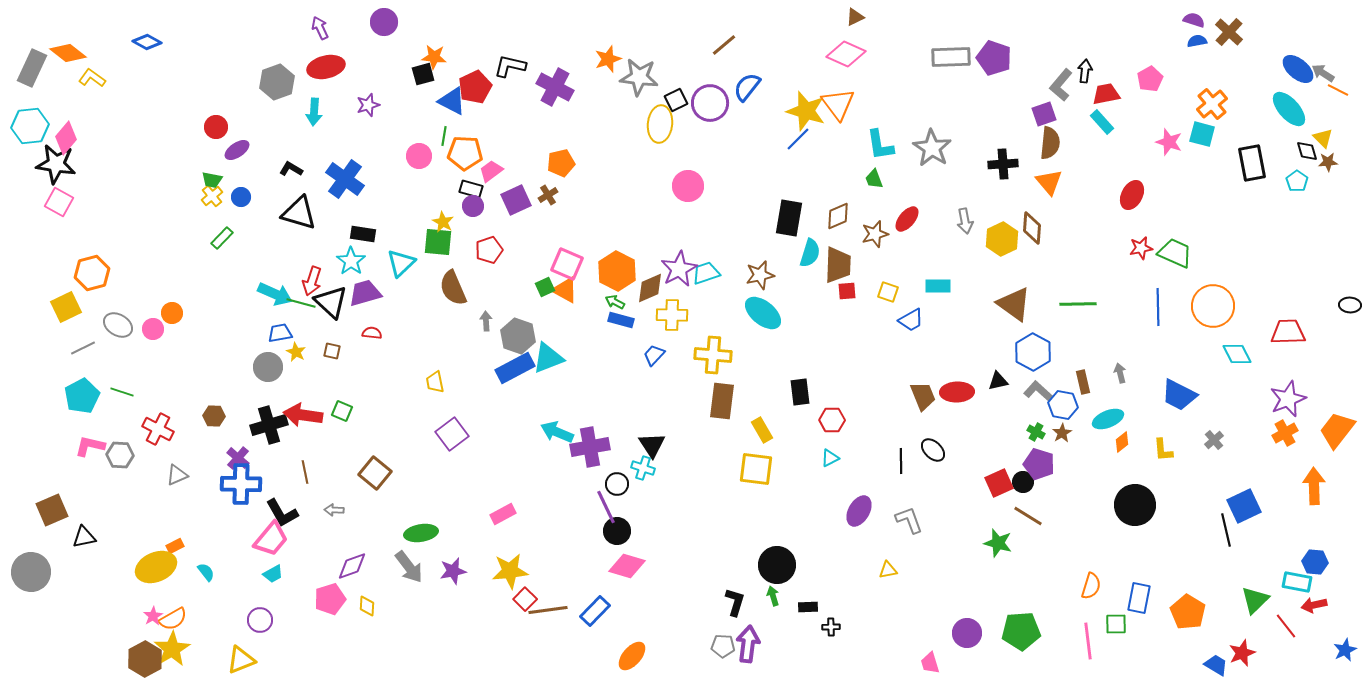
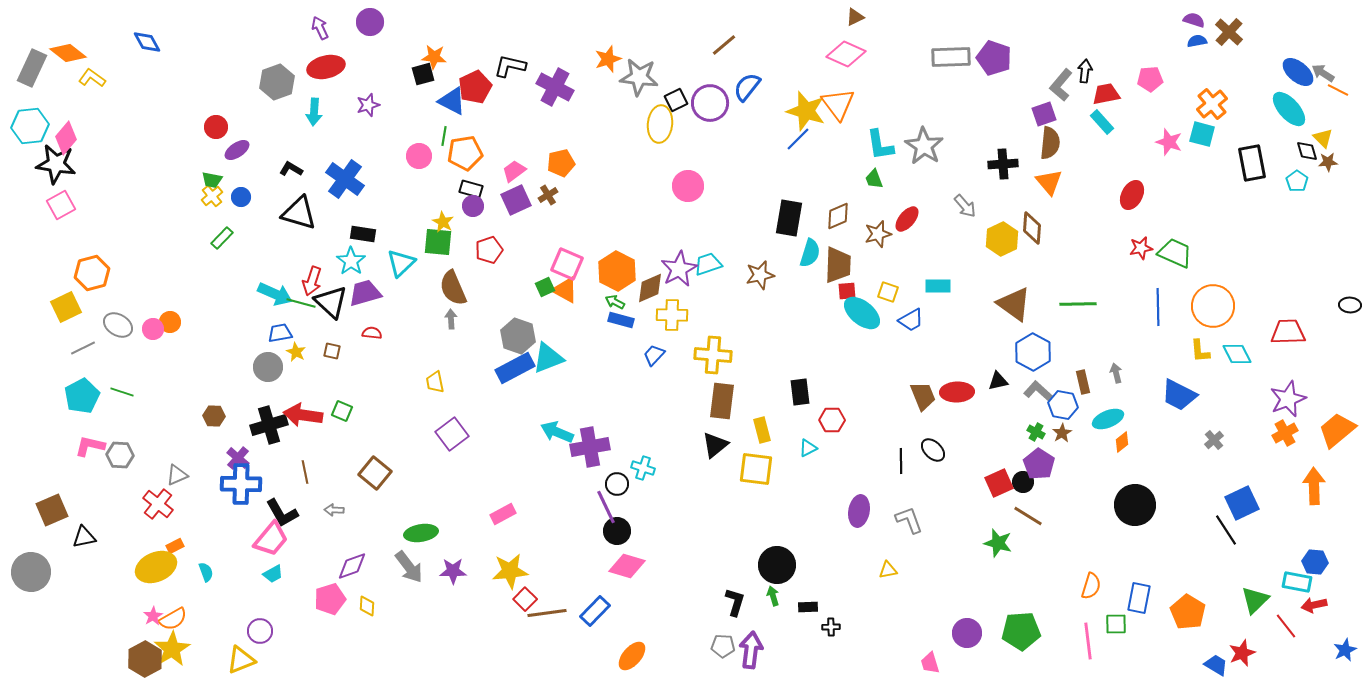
purple circle at (384, 22): moved 14 px left
blue diamond at (147, 42): rotated 32 degrees clockwise
blue ellipse at (1298, 69): moved 3 px down
pink pentagon at (1150, 79): rotated 25 degrees clockwise
gray star at (932, 148): moved 8 px left, 2 px up
orange pentagon at (465, 153): rotated 12 degrees counterclockwise
pink trapezoid at (491, 171): moved 23 px right
pink square at (59, 202): moved 2 px right, 3 px down; rotated 32 degrees clockwise
gray arrow at (965, 221): moved 15 px up; rotated 30 degrees counterclockwise
brown star at (875, 234): moved 3 px right
cyan trapezoid at (706, 273): moved 2 px right, 9 px up
orange circle at (172, 313): moved 2 px left, 9 px down
cyan ellipse at (763, 313): moved 99 px right
gray arrow at (486, 321): moved 35 px left, 2 px up
gray arrow at (1120, 373): moved 4 px left
red cross at (158, 429): moved 75 px down; rotated 12 degrees clockwise
yellow rectangle at (762, 430): rotated 15 degrees clockwise
orange trapezoid at (1337, 430): rotated 12 degrees clockwise
black triangle at (652, 445): moved 63 px right; rotated 24 degrees clockwise
yellow L-shape at (1163, 450): moved 37 px right, 99 px up
cyan triangle at (830, 458): moved 22 px left, 10 px up
purple pentagon at (1039, 464): rotated 16 degrees clockwise
blue square at (1244, 506): moved 2 px left, 3 px up
purple ellipse at (859, 511): rotated 20 degrees counterclockwise
black line at (1226, 530): rotated 20 degrees counterclockwise
purple star at (453, 571): rotated 12 degrees clockwise
cyan semicircle at (206, 572): rotated 18 degrees clockwise
brown line at (548, 610): moved 1 px left, 3 px down
purple circle at (260, 620): moved 11 px down
purple arrow at (748, 644): moved 3 px right, 6 px down
